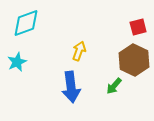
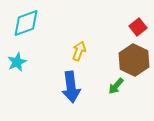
red square: rotated 24 degrees counterclockwise
green arrow: moved 2 px right
